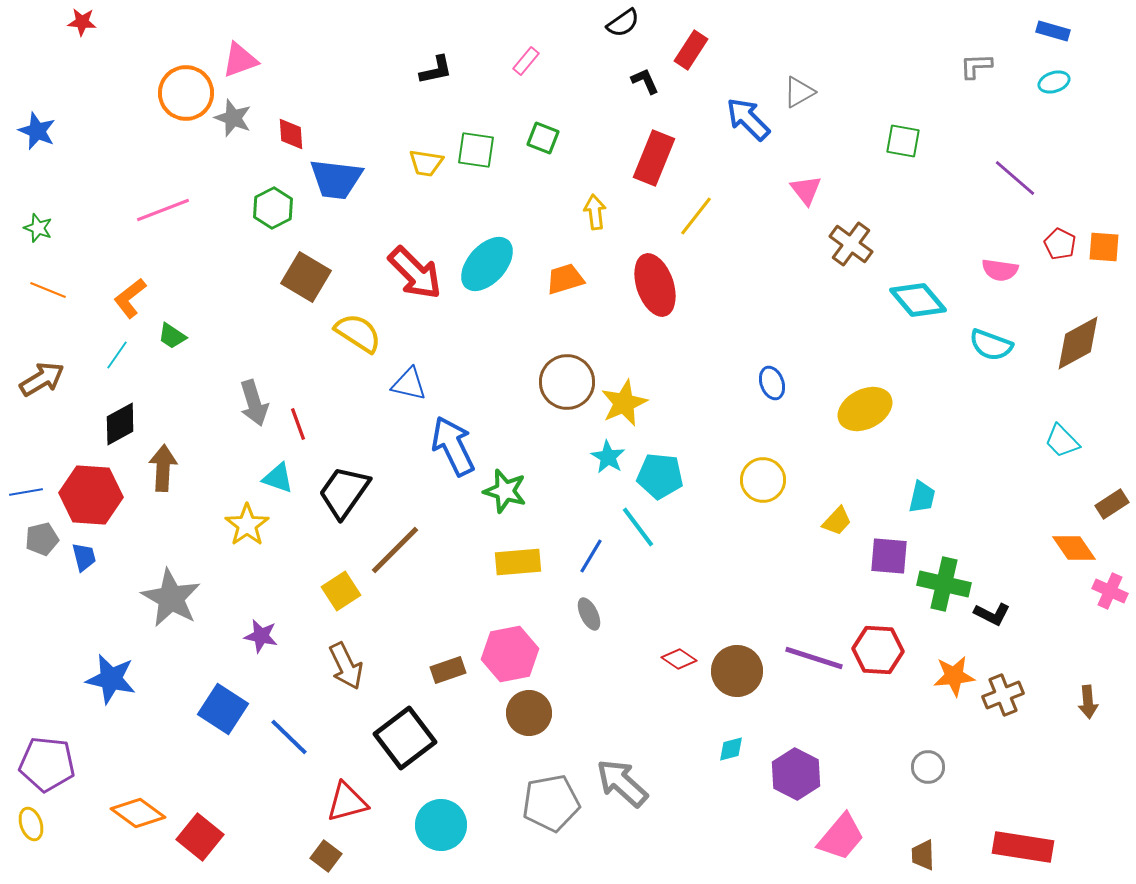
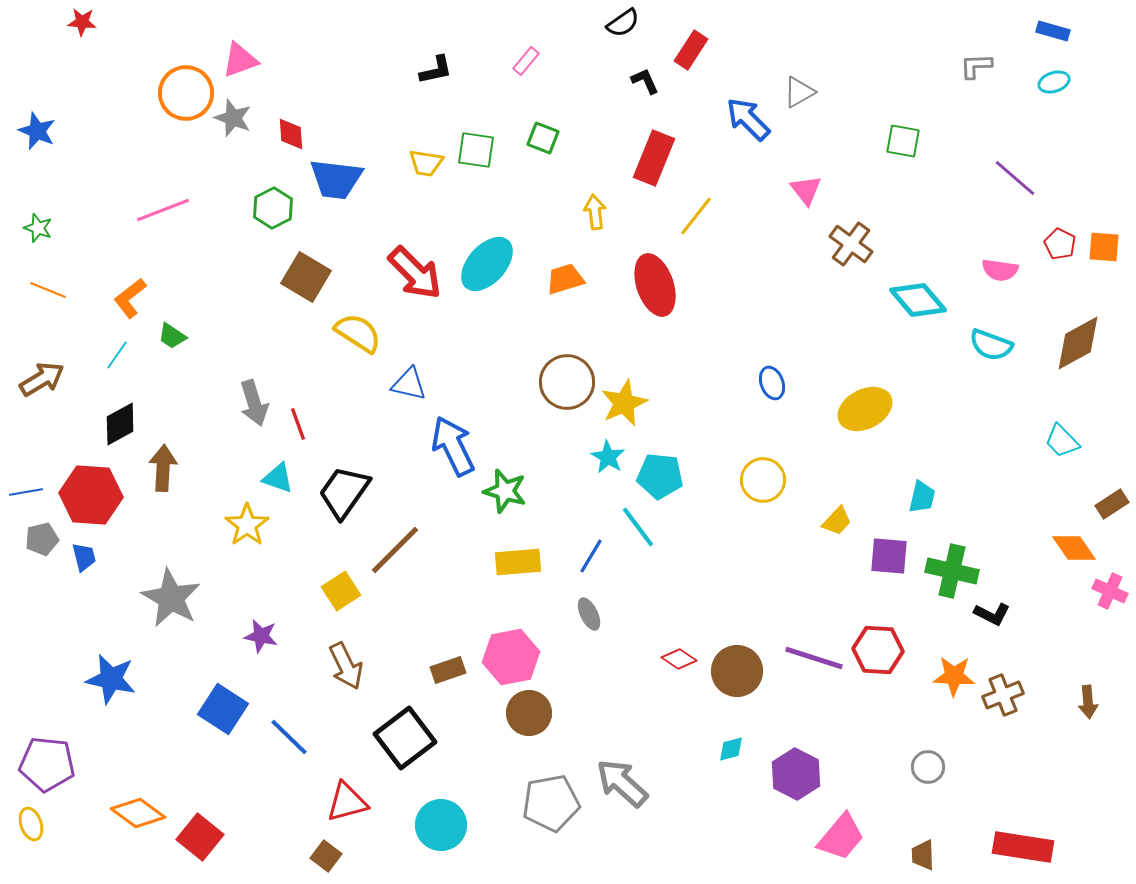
green cross at (944, 584): moved 8 px right, 13 px up
pink hexagon at (510, 654): moved 1 px right, 3 px down
orange star at (954, 676): rotated 9 degrees clockwise
